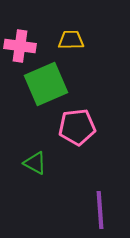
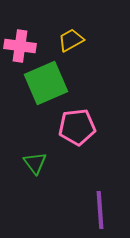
yellow trapezoid: rotated 28 degrees counterclockwise
green square: moved 1 px up
green triangle: rotated 25 degrees clockwise
